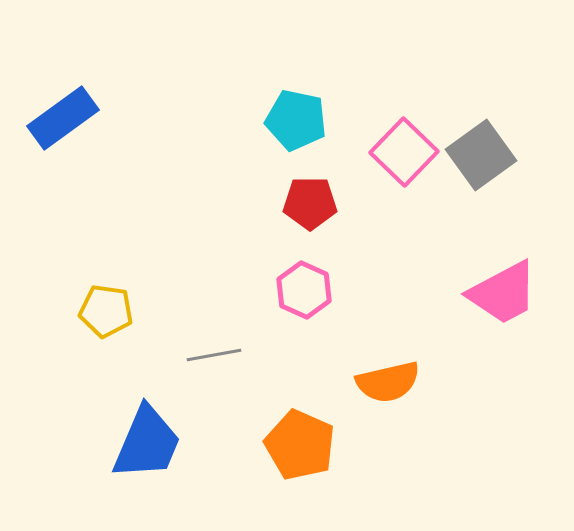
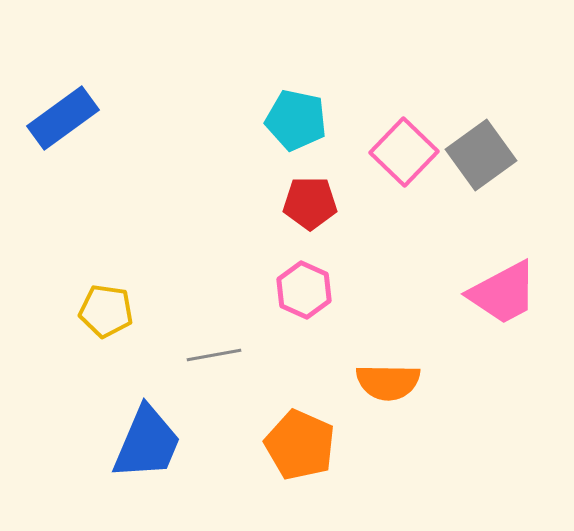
orange semicircle: rotated 14 degrees clockwise
